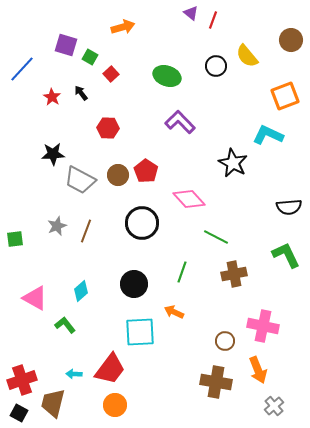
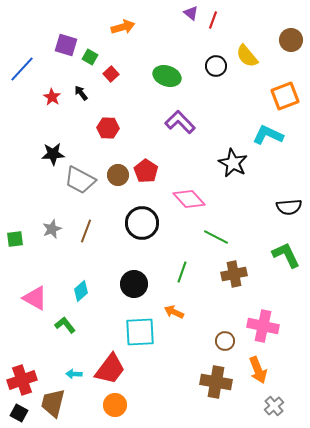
gray star at (57, 226): moved 5 px left, 3 px down
